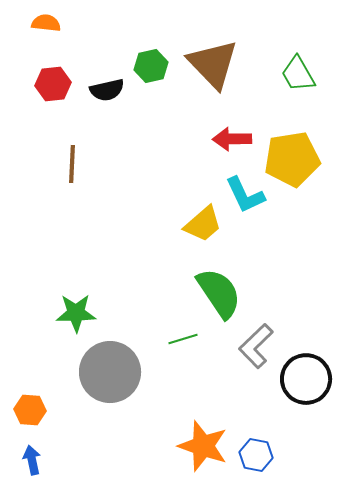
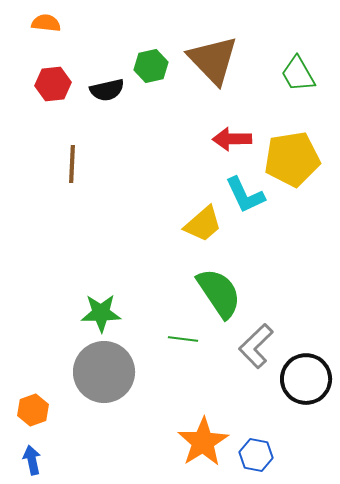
brown triangle: moved 4 px up
green star: moved 25 px right
green line: rotated 24 degrees clockwise
gray circle: moved 6 px left
orange hexagon: moved 3 px right; rotated 24 degrees counterclockwise
orange star: moved 4 px up; rotated 21 degrees clockwise
